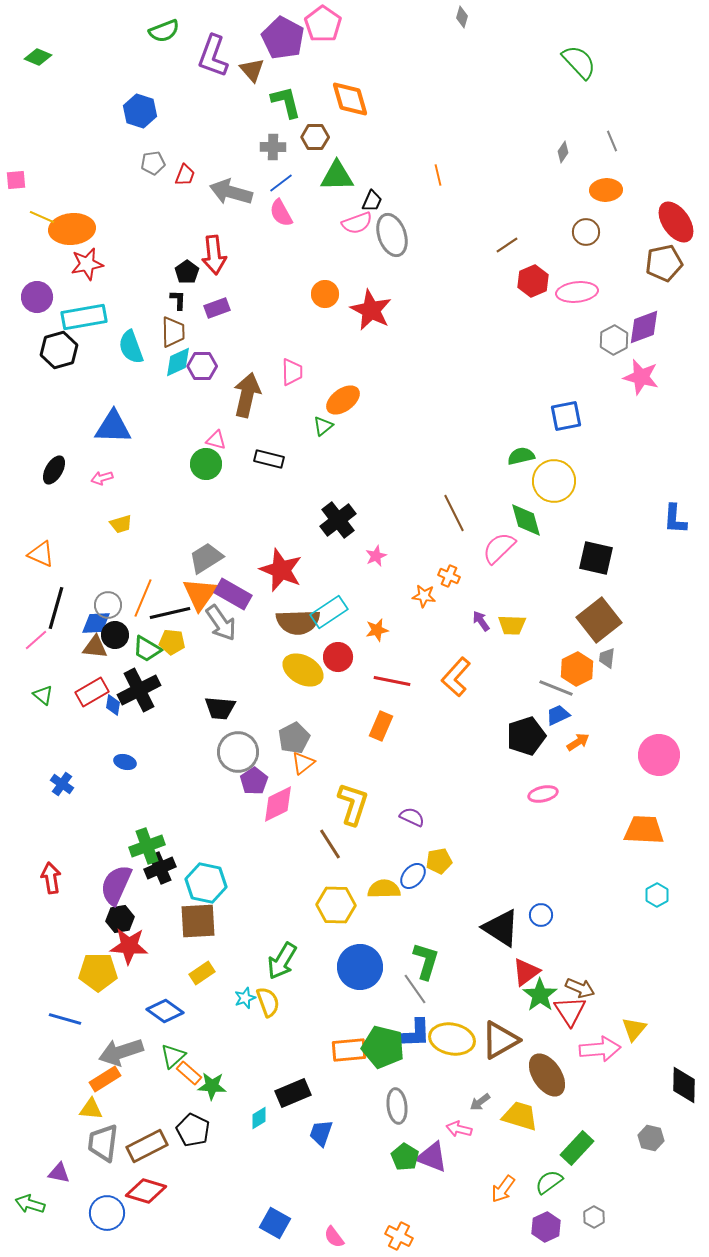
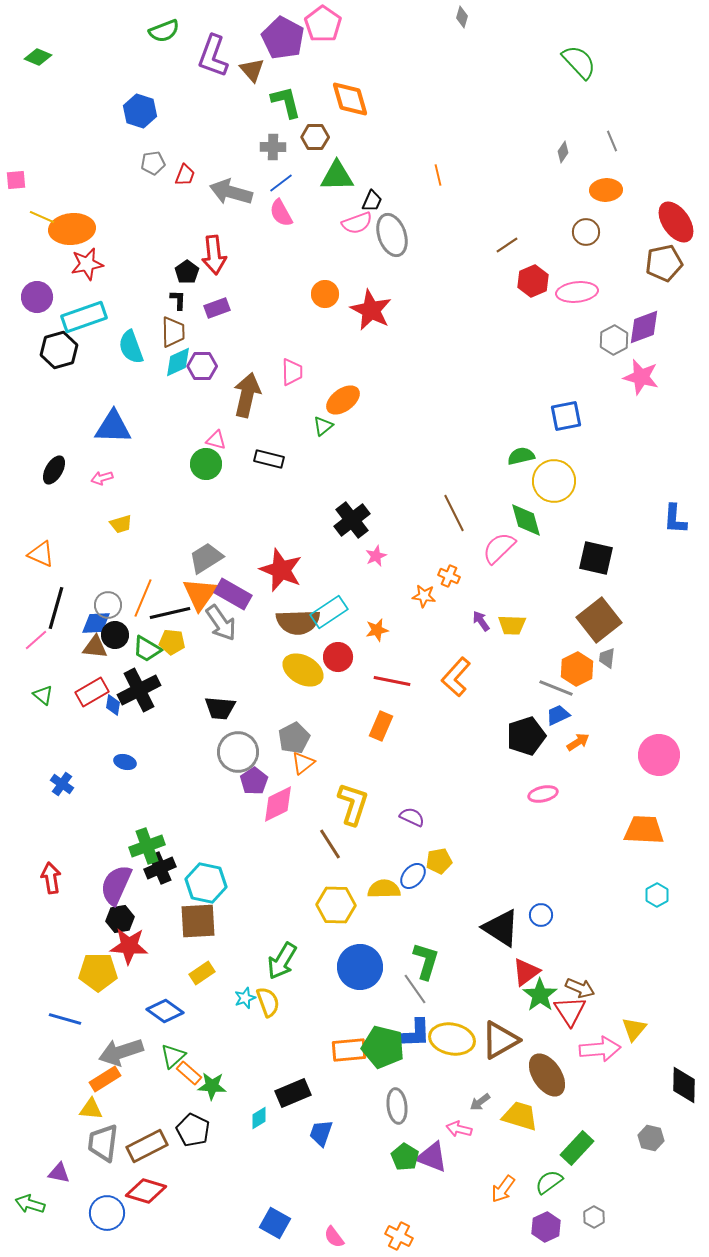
cyan rectangle at (84, 317): rotated 9 degrees counterclockwise
black cross at (338, 520): moved 14 px right
